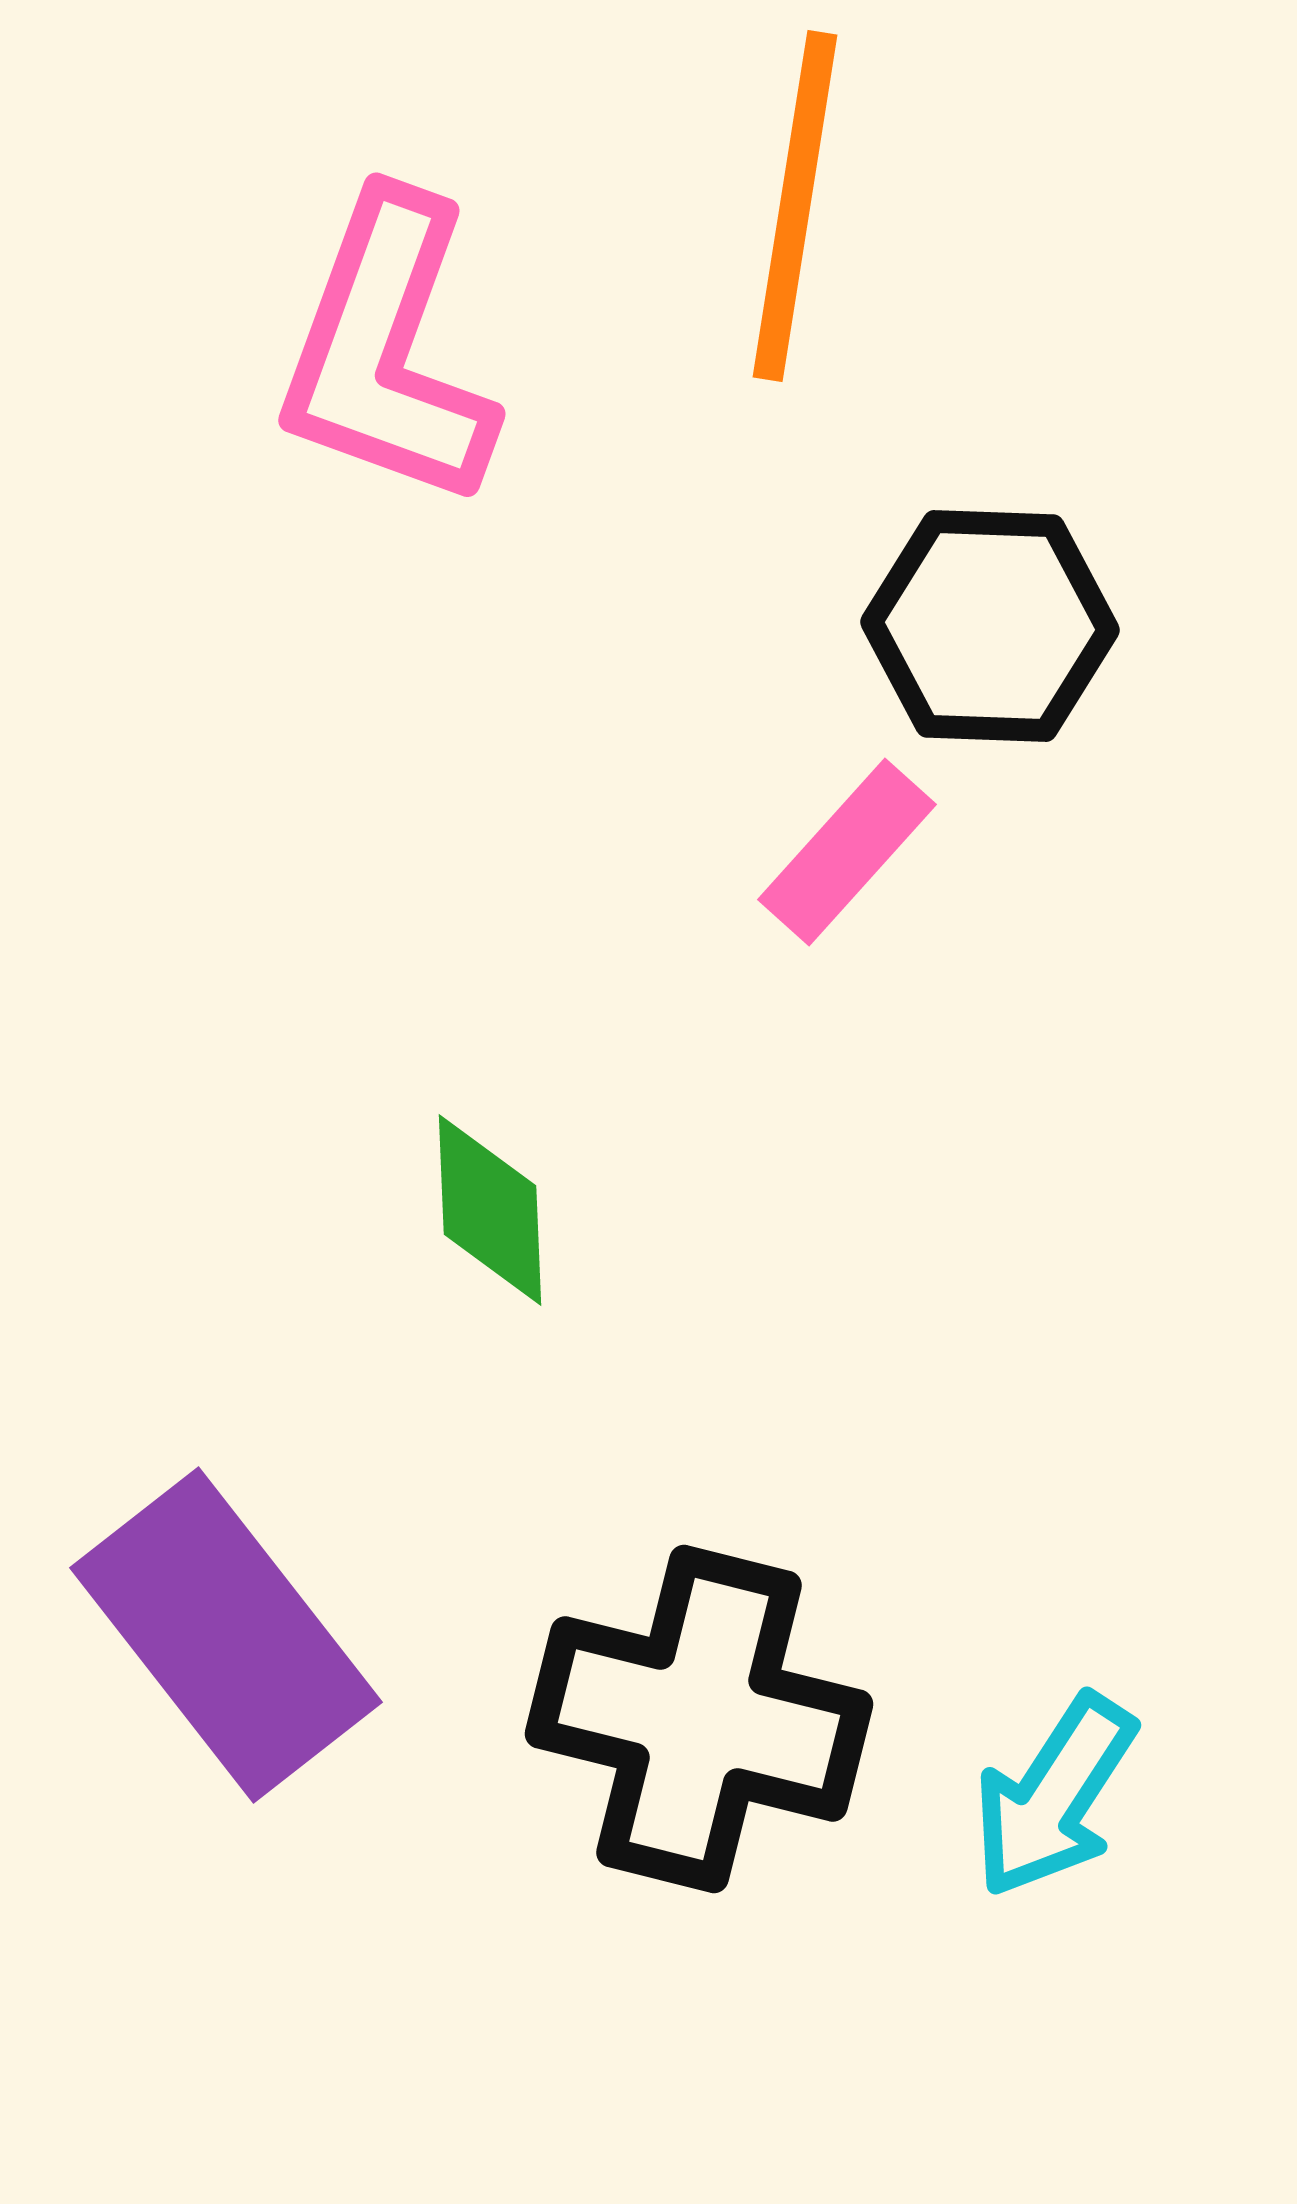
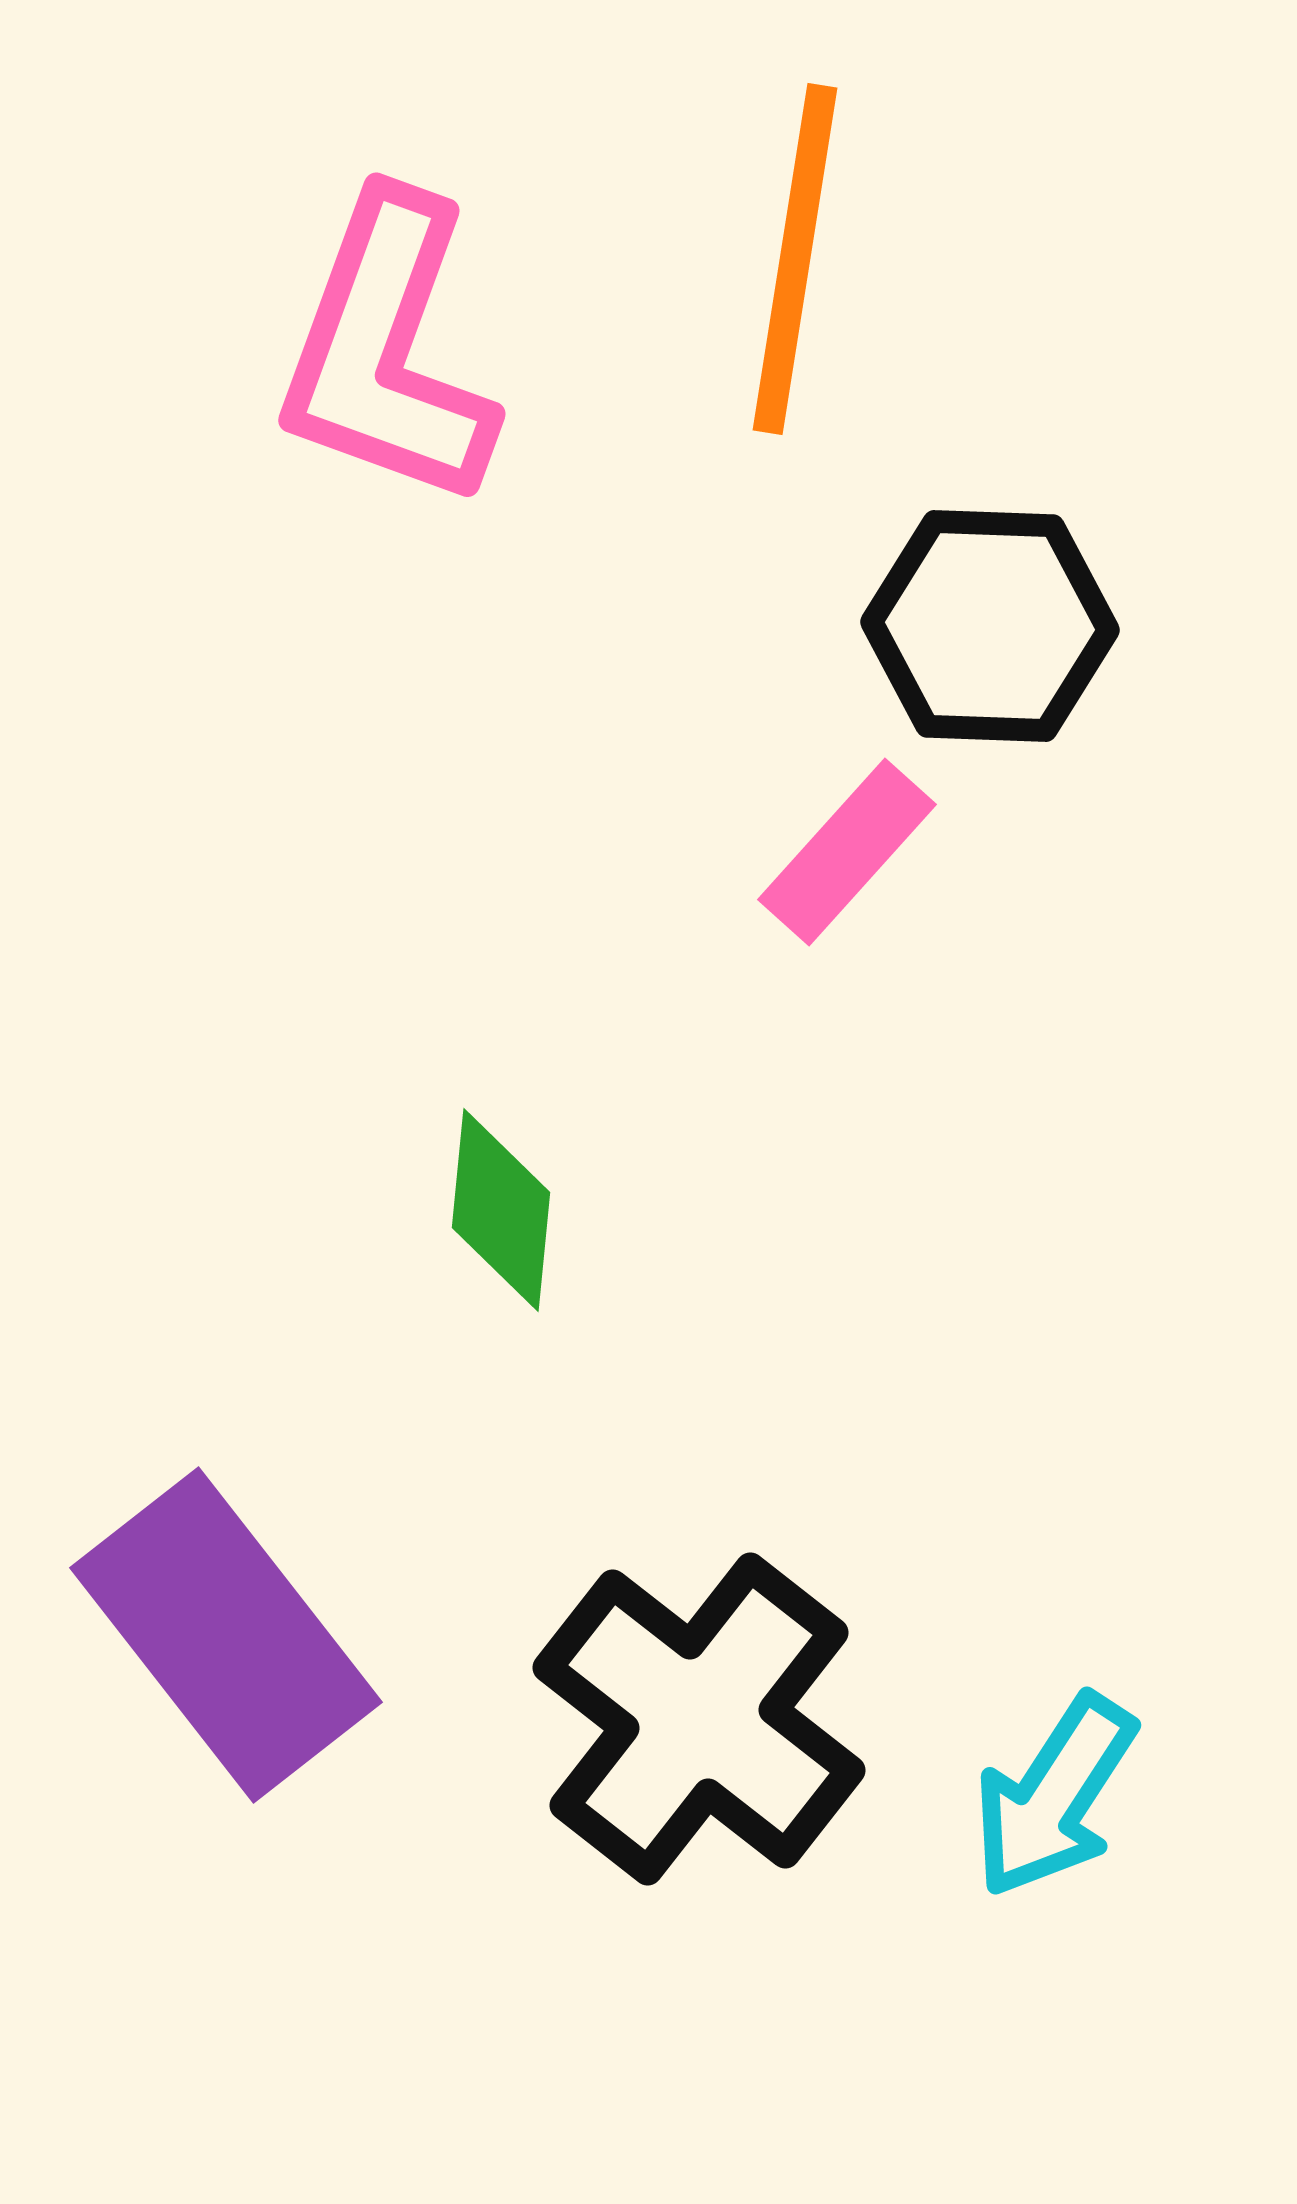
orange line: moved 53 px down
green diamond: moved 11 px right; rotated 8 degrees clockwise
black cross: rotated 24 degrees clockwise
